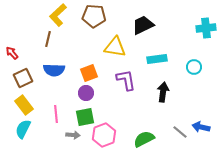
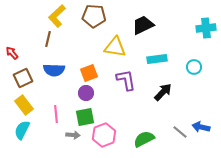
yellow L-shape: moved 1 px left, 1 px down
black arrow: rotated 36 degrees clockwise
cyan semicircle: moved 1 px left, 1 px down
